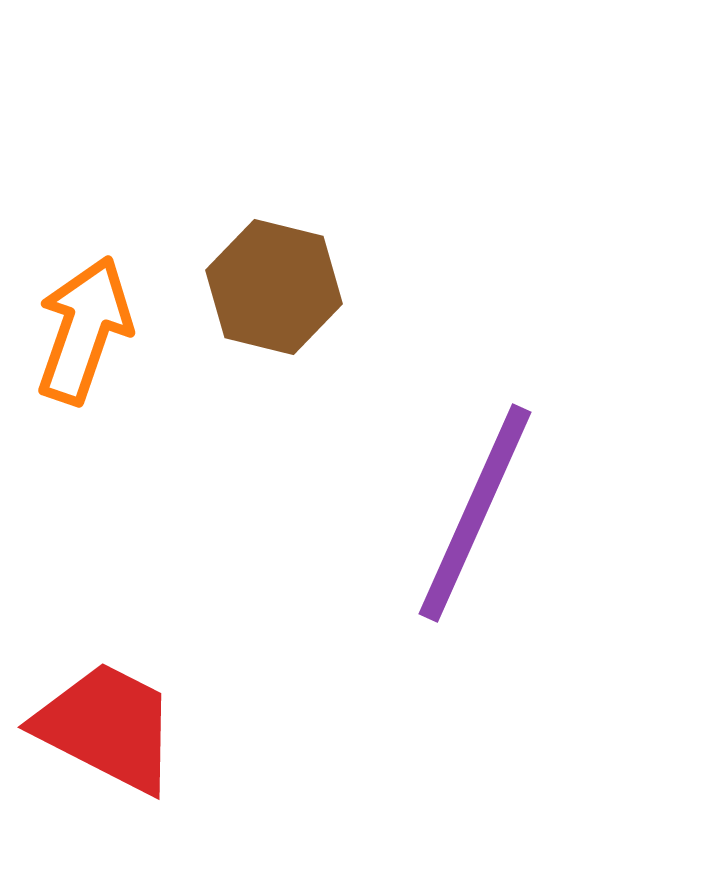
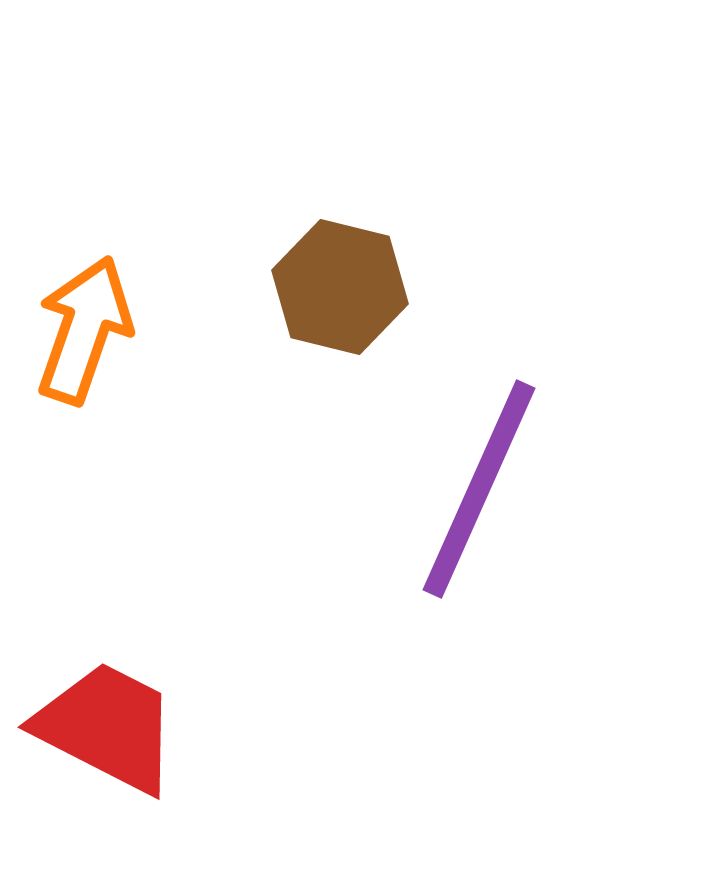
brown hexagon: moved 66 px right
purple line: moved 4 px right, 24 px up
